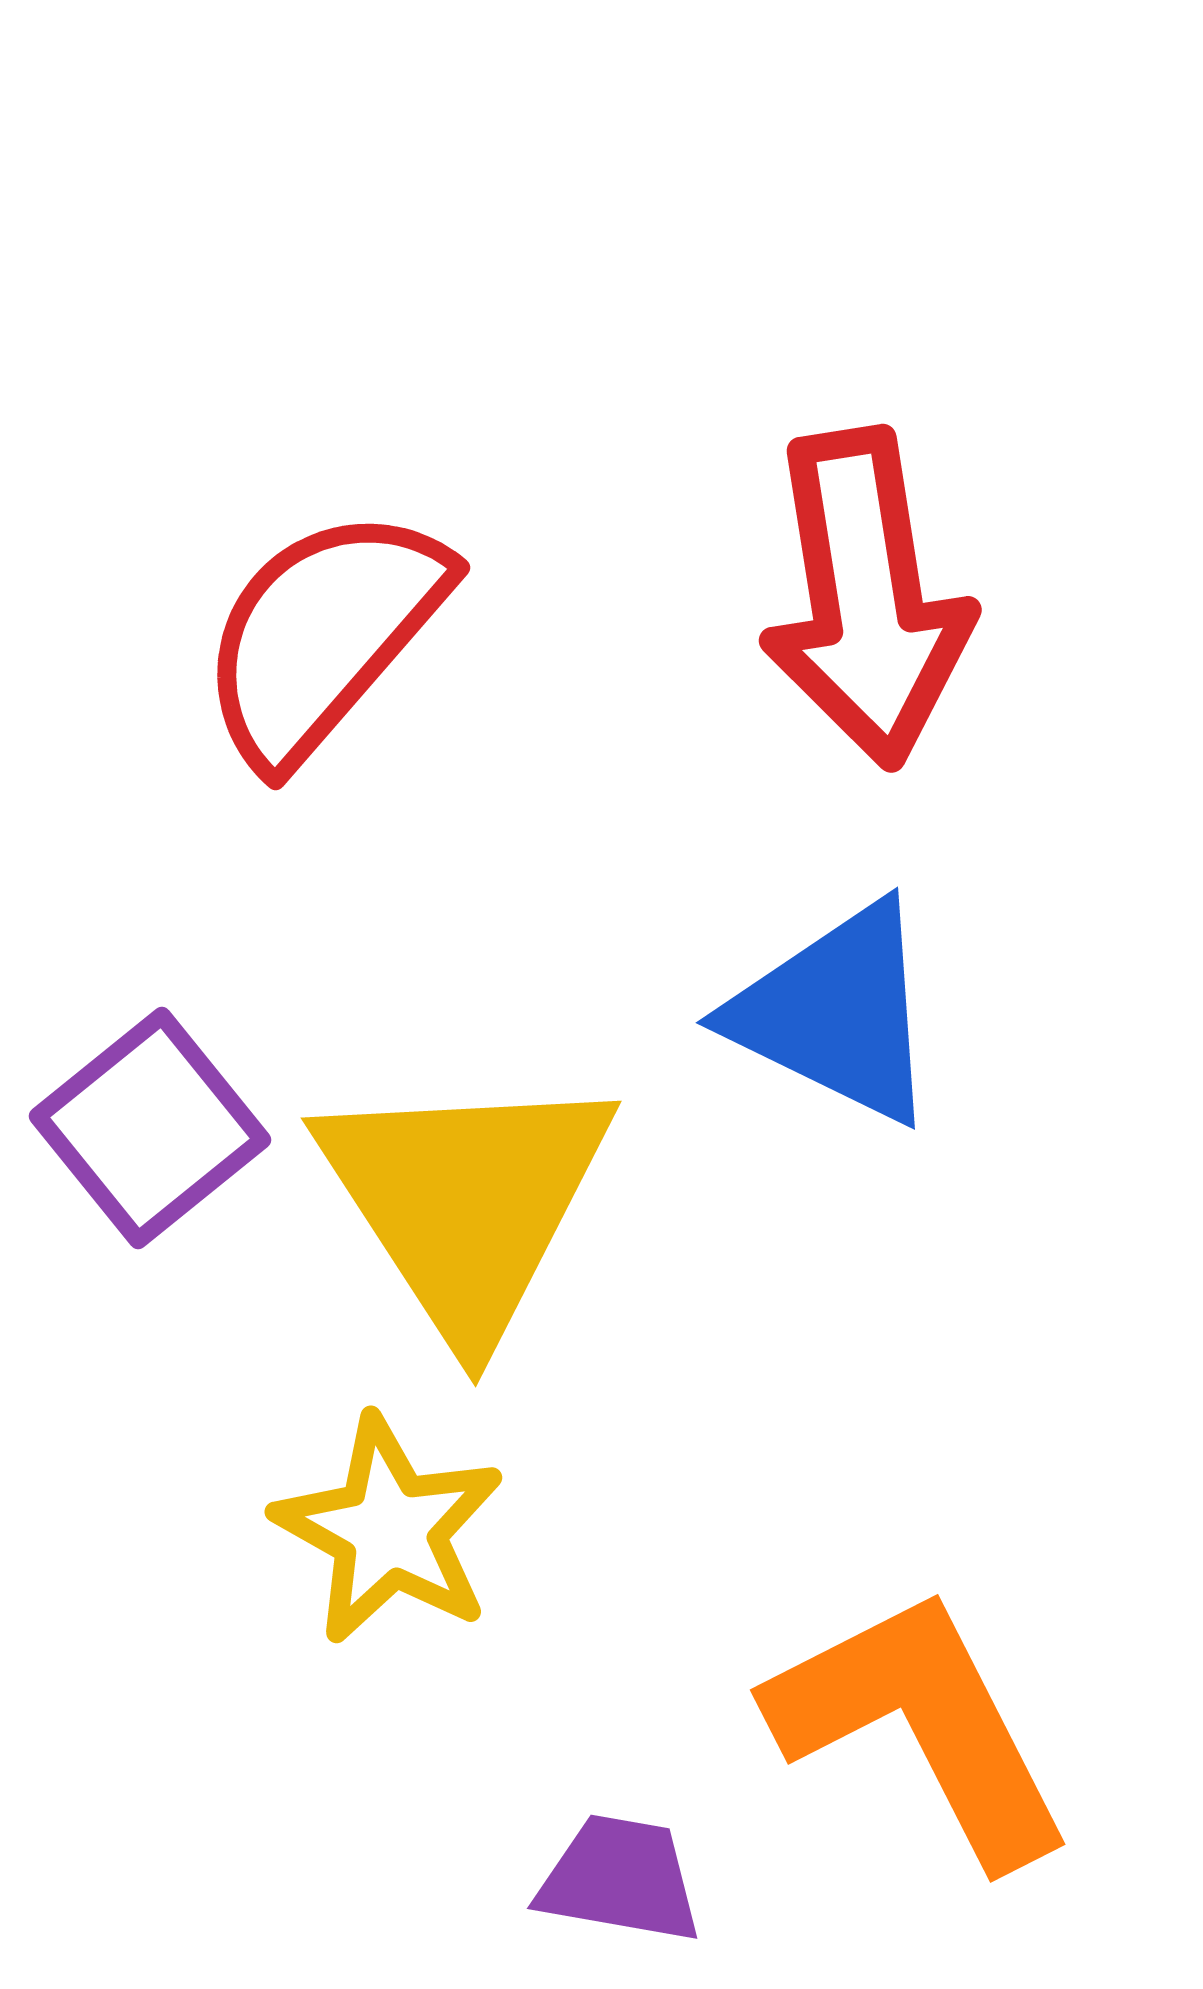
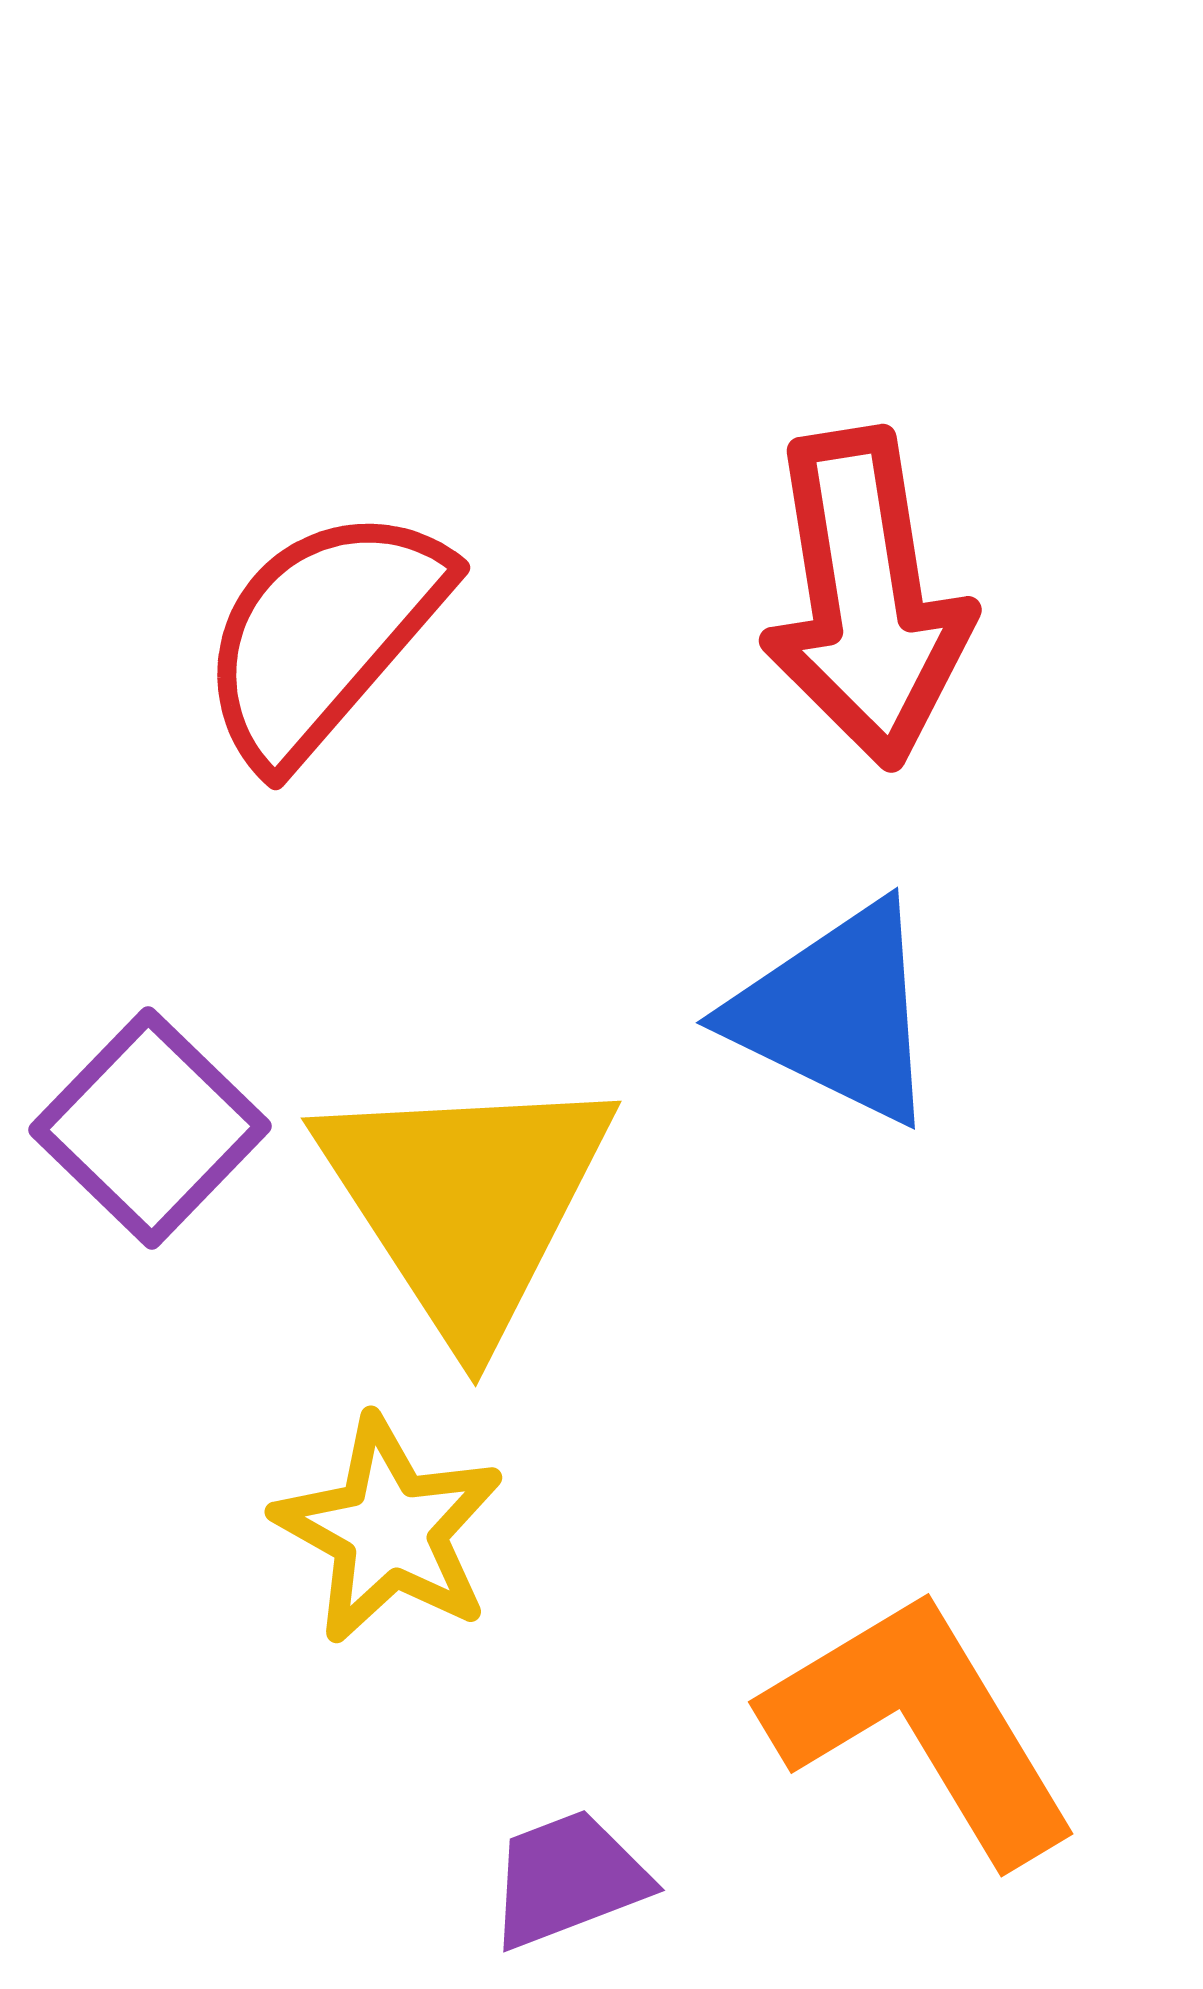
purple square: rotated 7 degrees counterclockwise
orange L-shape: rotated 4 degrees counterclockwise
purple trapezoid: moved 52 px left; rotated 31 degrees counterclockwise
